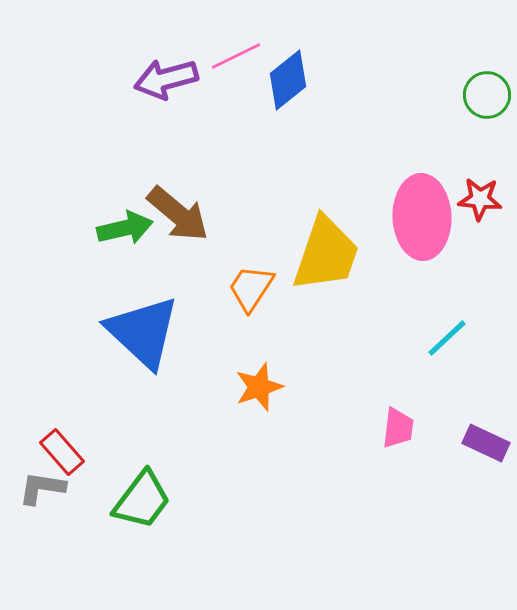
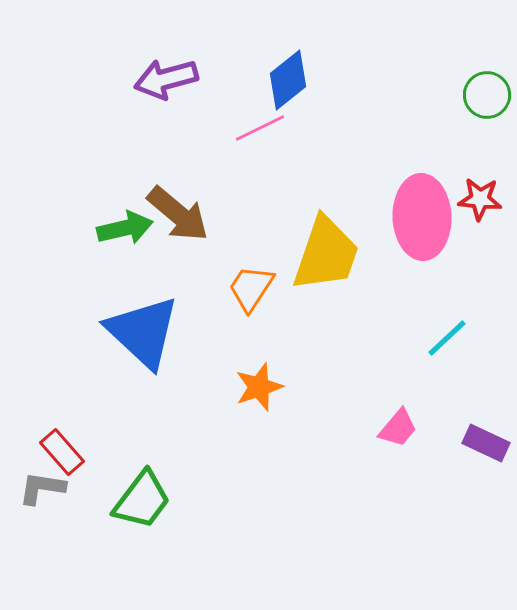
pink line: moved 24 px right, 72 px down
pink trapezoid: rotated 33 degrees clockwise
